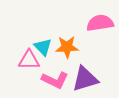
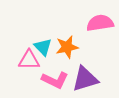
orange star: rotated 10 degrees counterclockwise
